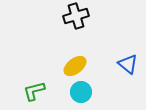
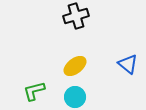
cyan circle: moved 6 px left, 5 px down
